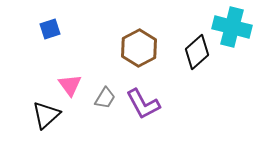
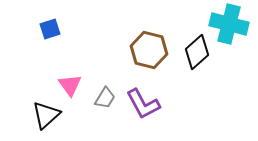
cyan cross: moved 3 px left, 3 px up
brown hexagon: moved 10 px right, 2 px down; rotated 18 degrees counterclockwise
